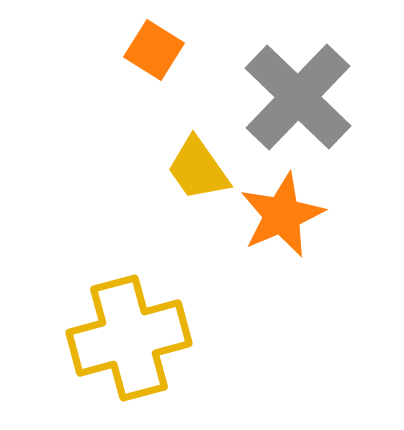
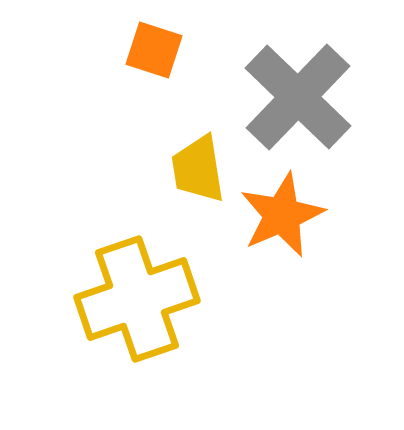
orange square: rotated 14 degrees counterclockwise
yellow trapezoid: rotated 26 degrees clockwise
yellow cross: moved 8 px right, 39 px up; rotated 4 degrees counterclockwise
